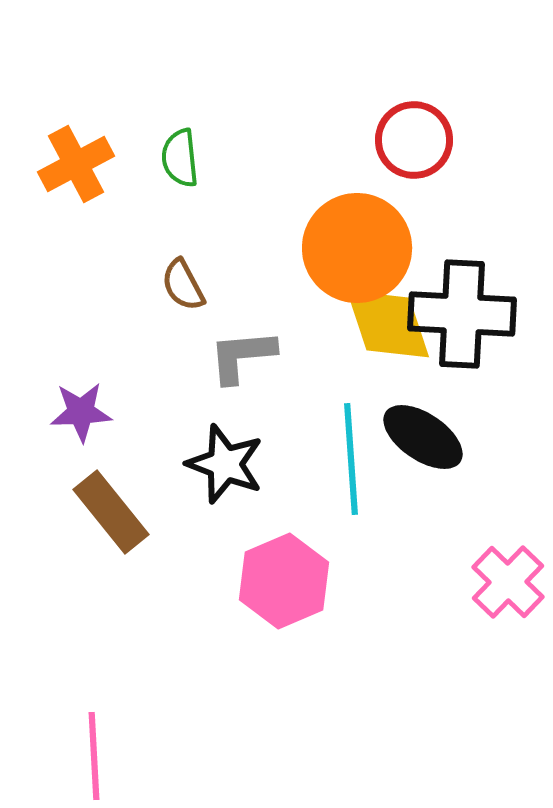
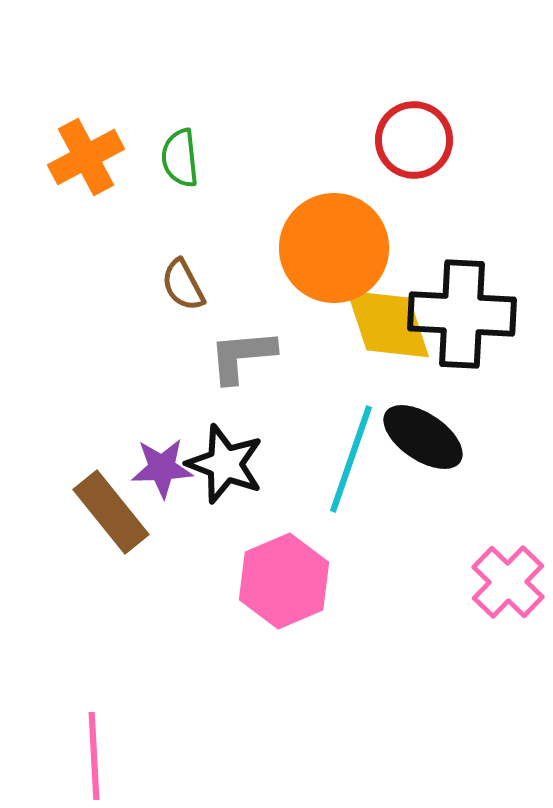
orange cross: moved 10 px right, 7 px up
orange circle: moved 23 px left
purple star: moved 81 px right, 56 px down
cyan line: rotated 23 degrees clockwise
